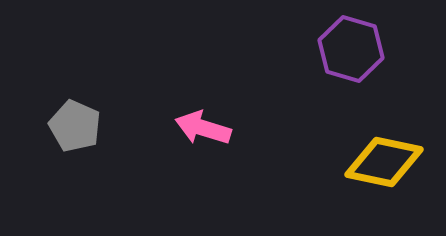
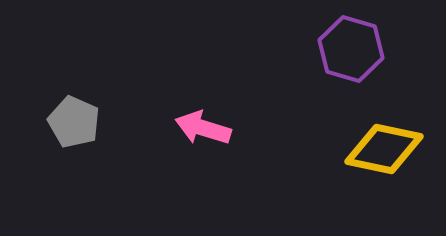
gray pentagon: moved 1 px left, 4 px up
yellow diamond: moved 13 px up
